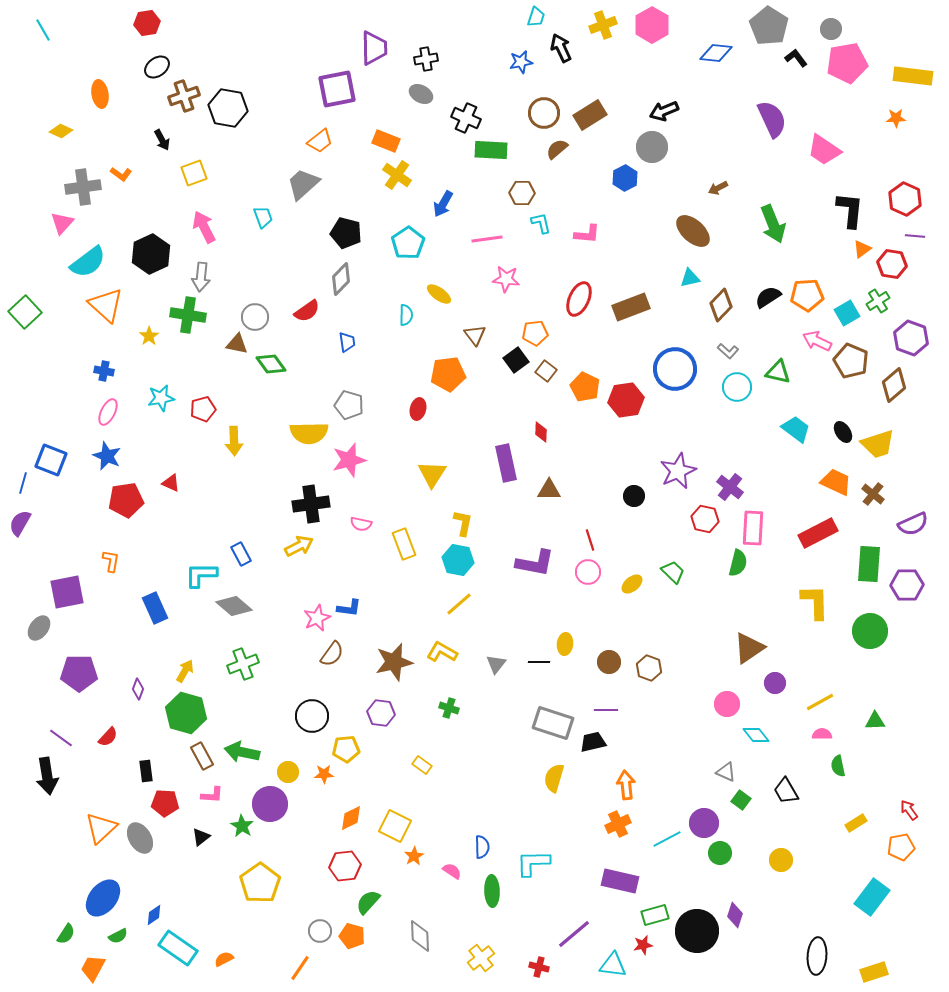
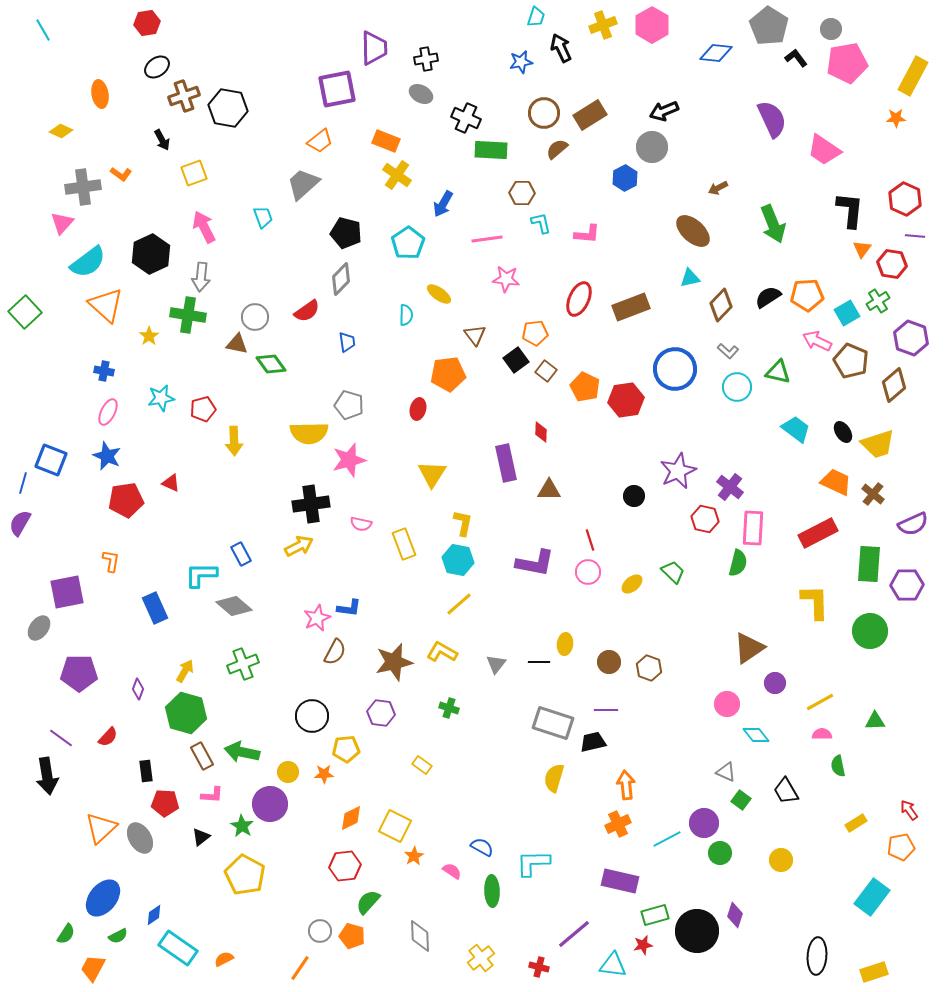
yellow rectangle at (913, 76): rotated 69 degrees counterclockwise
orange triangle at (862, 249): rotated 18 degrees counterclockwise
brown semicircle at (332, 654): moved 3 px right, 2 px up; rotated 8 degrees counterclockwise
blue semicircle at (482, 847): rotated 60 degrees counterclockwise
yellow pentagon at (260, 883): moved 15 px left, 8 px up; rotated 9 degrees counterclockwise
